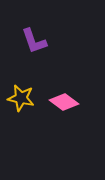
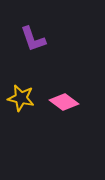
purple L-shape: moved 1 px left, 2 px up
